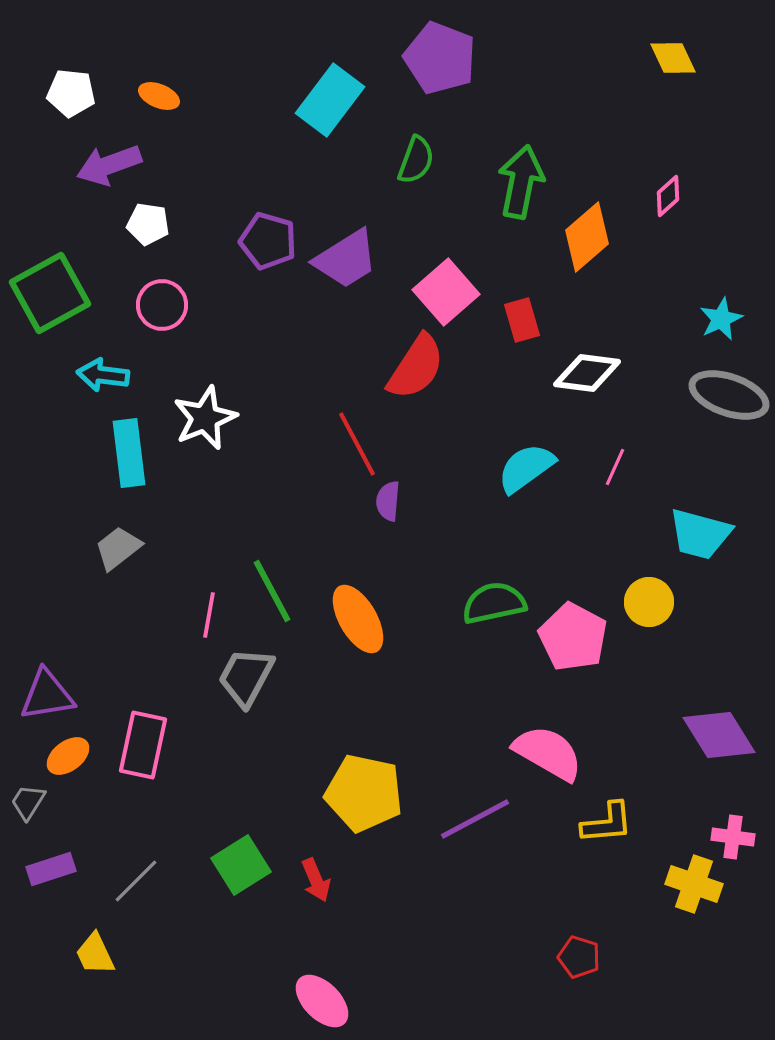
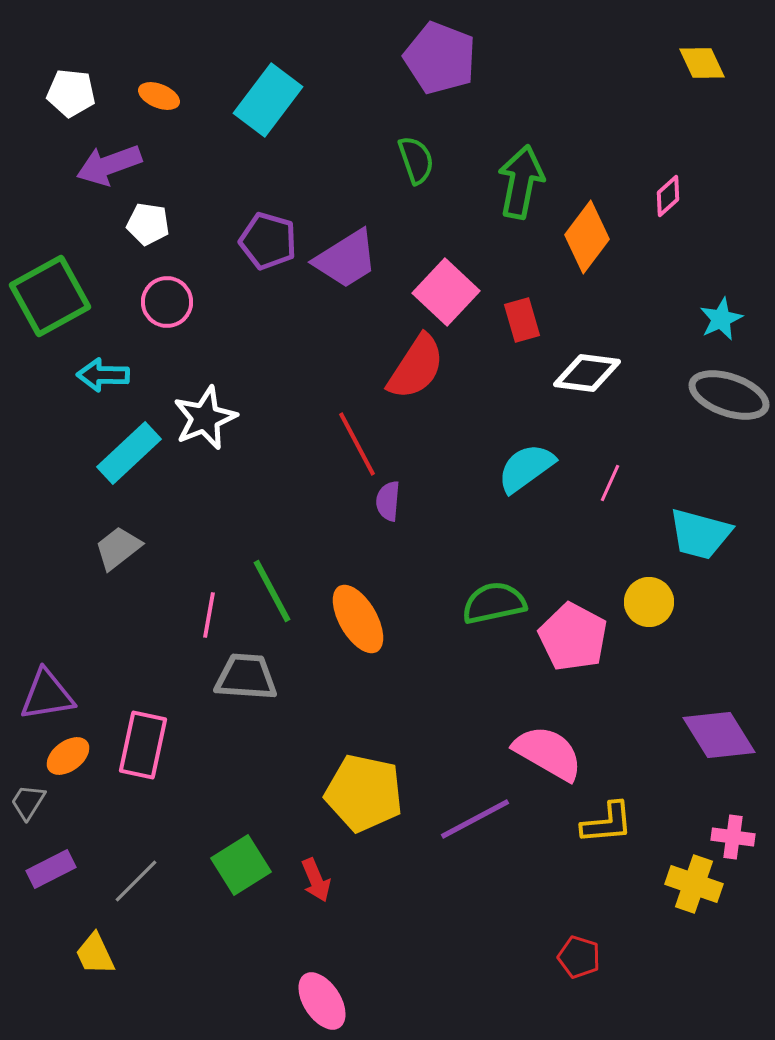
yellow diamond at (673, 58): moved 29 px right, 5 px down
cyan rectangle at (330, 100): moved 62 px left
green semicircle at (416, 160): rotated 39 degrees counterclockwise
orange diamond at (587, 237): rotated 12 degrees counterclockwise
pink square at (446, 292): rotated 6 degrees counterclockwise
green square at (50, 293): moved 3 px down
pink circle at (162, 305): moved 5 px right, 3 px up
cyan arrow at (103, 375): rotated 6 degrees counterclockwise
cyan rectangle at (129, 453): rotated 54 degrees clockwise
pink line at (615, 467): moved 5 px left, 16 px down
gray trapezoid at (246, 677): rotated 66 degrees clockwise
purple rectangle at (51, 869): rotated 9 degrees counterclockwise
pink ellipse at (322, 1001): rotated 12 degrees clockwise
